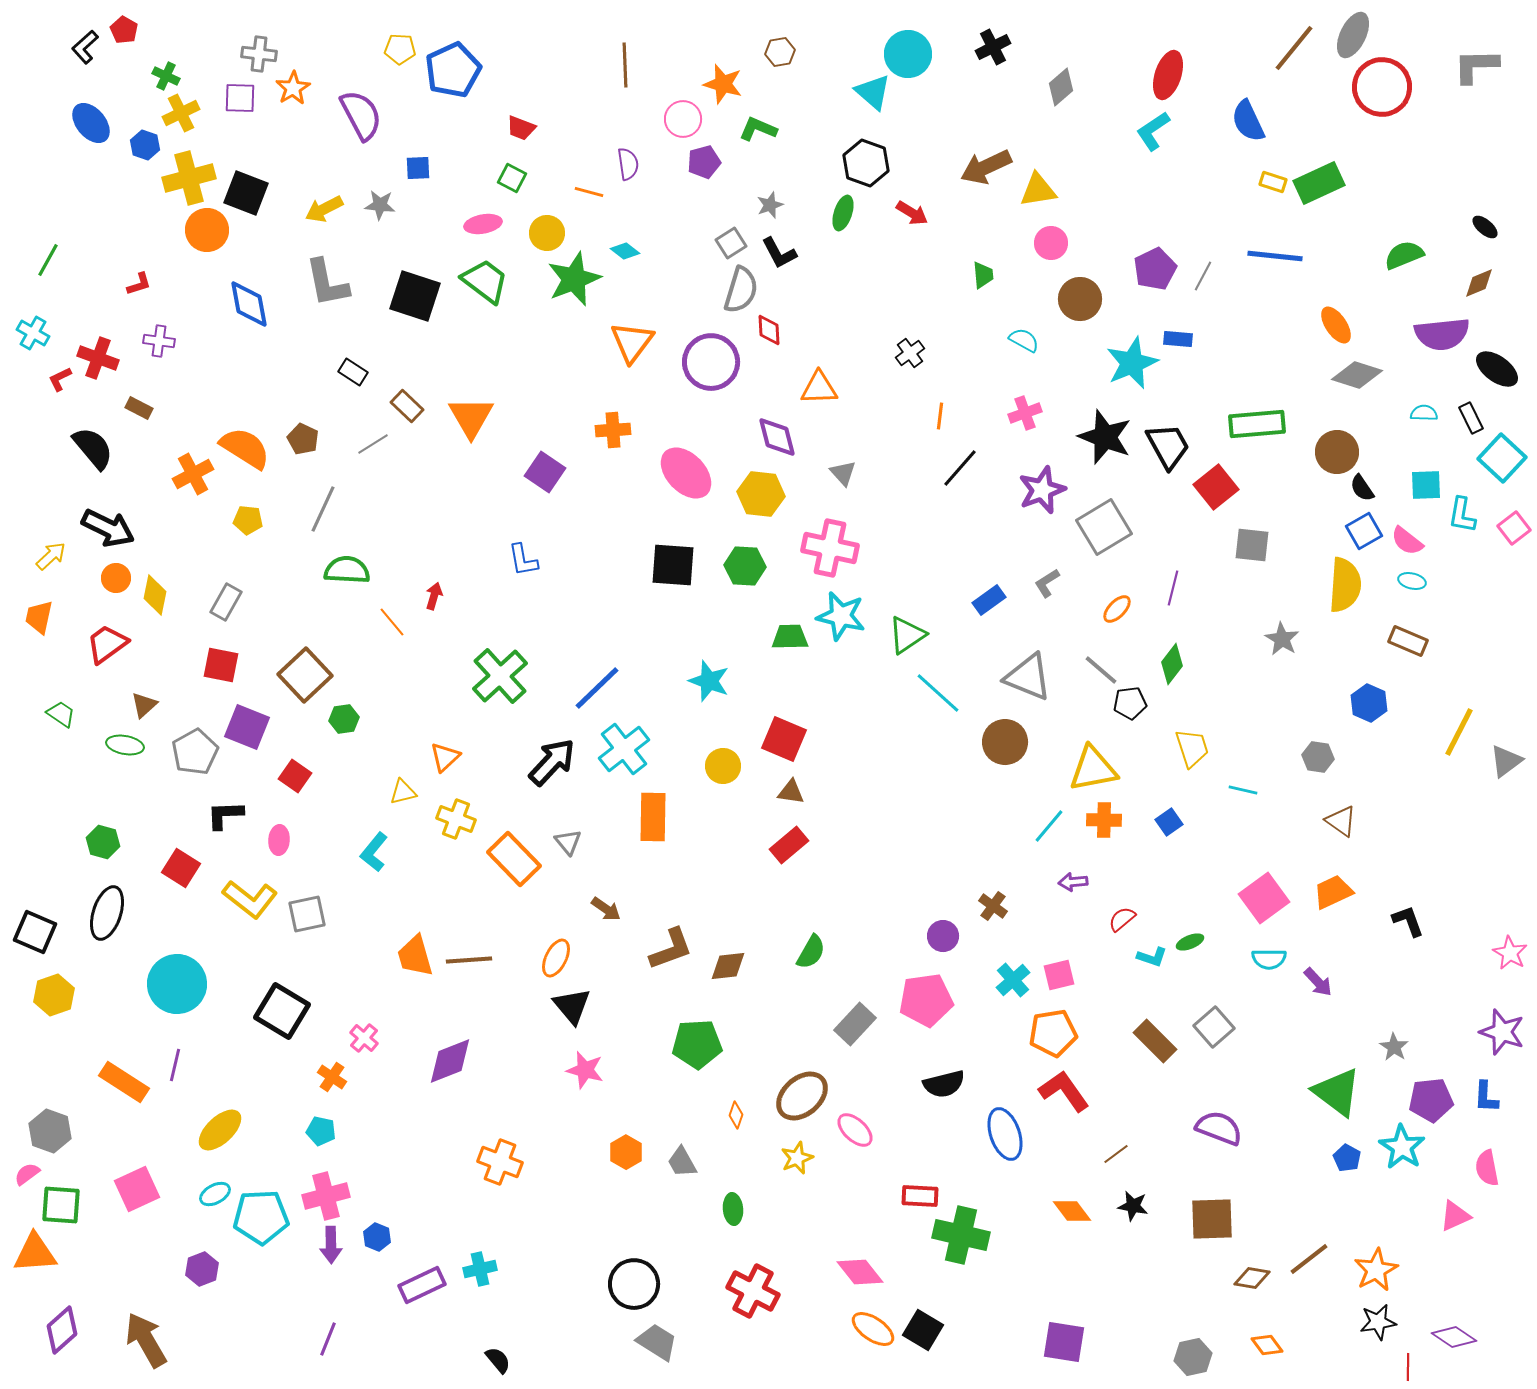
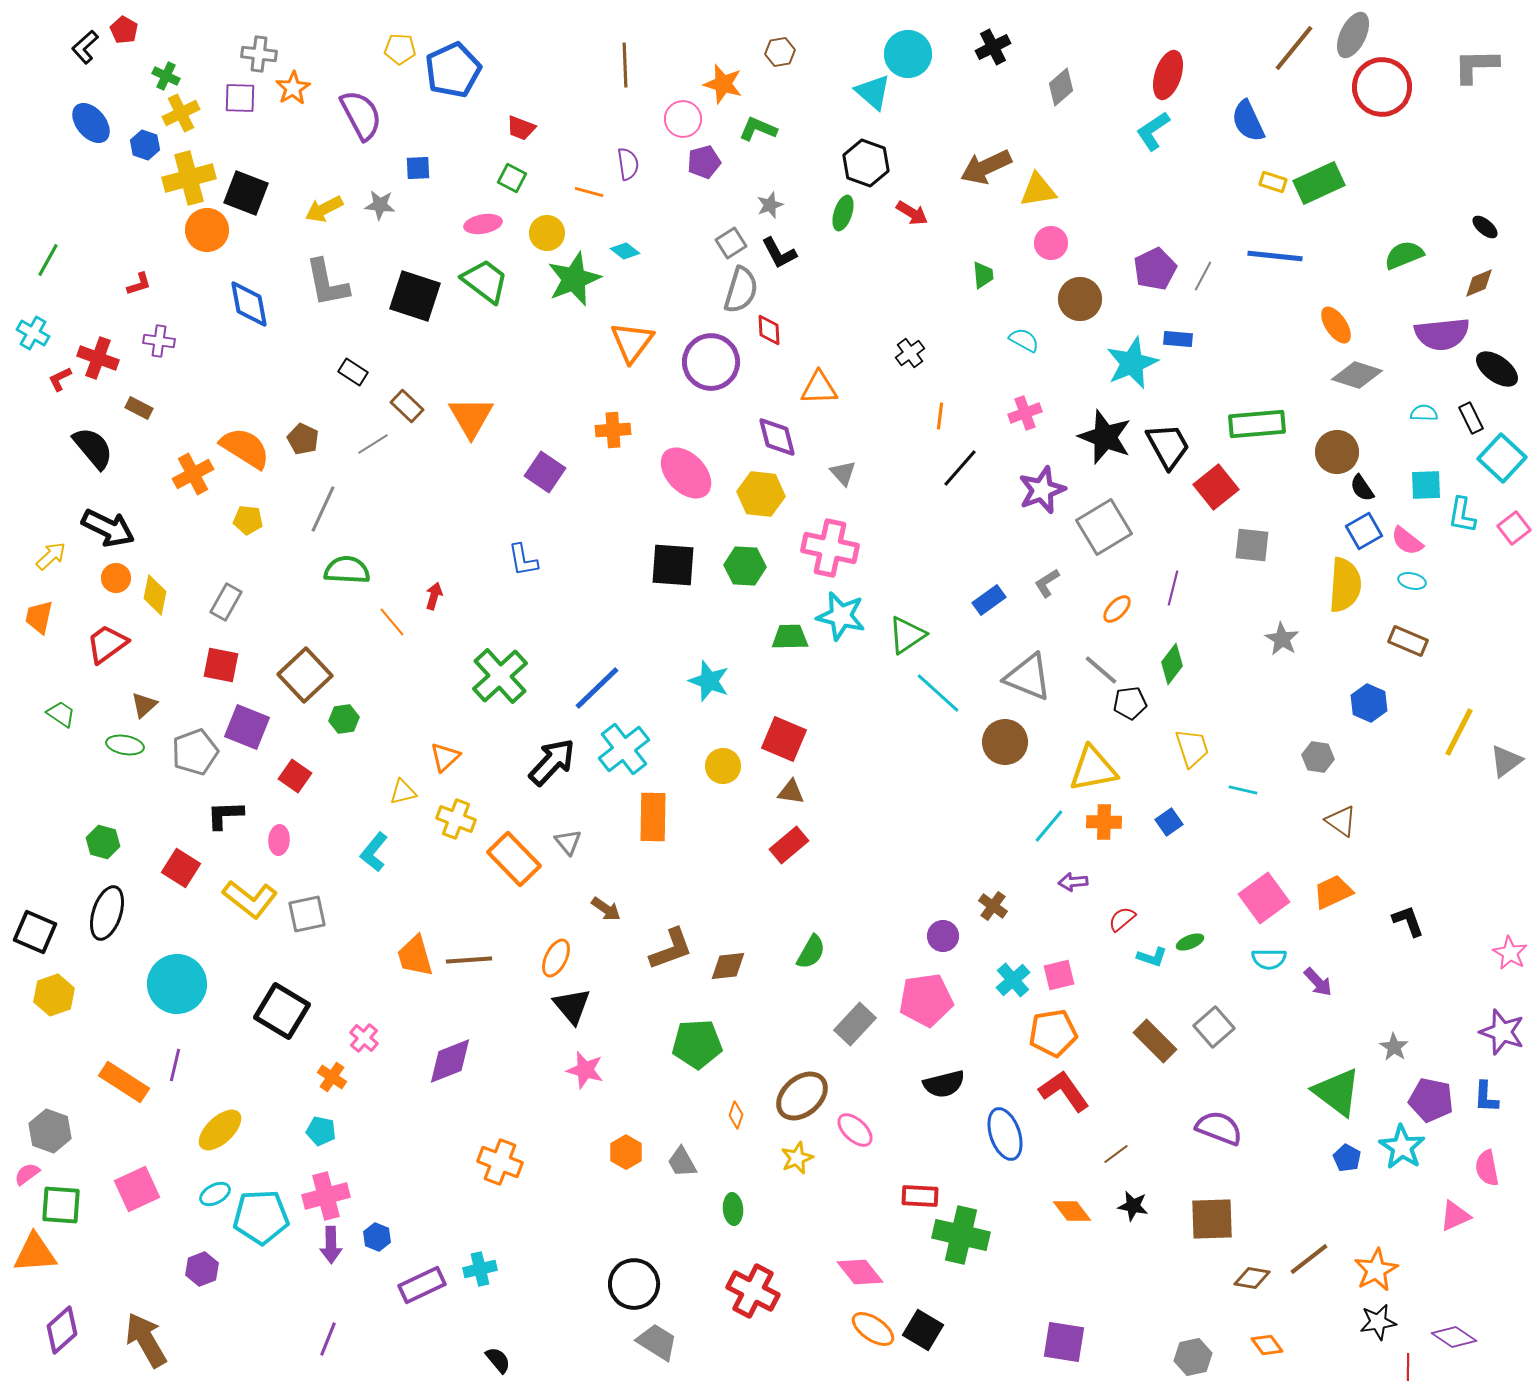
gray pentagon at (195, 752): rotated 9 degrees clockwise
orange cross at (1104, 820): moved 2 px down
purple pentagon at (1431, 1100): rotated 18 degrees clockwise
